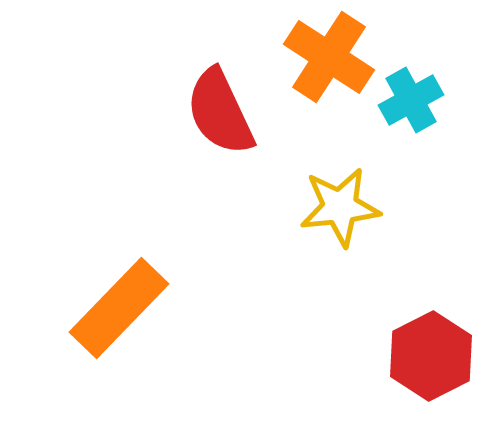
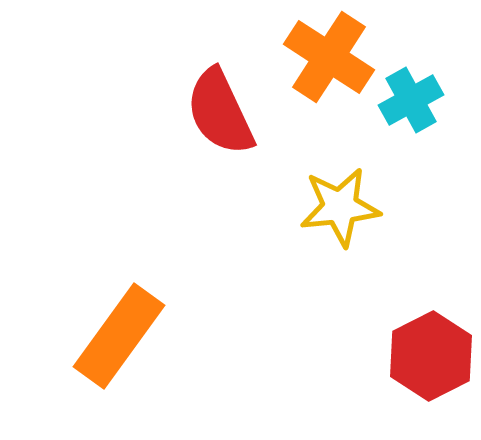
orange rectangle: moved 28 px down; rotated 8 degrees counterclockwise
